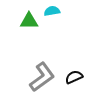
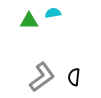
cyan semicircle: moved 1 px right, 2 px down
black semicircle: rotated 60 degrees counterclockwise
